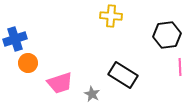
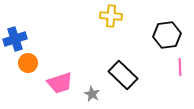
black rectangle: rotated 12 degrees clockwise
